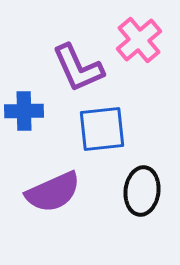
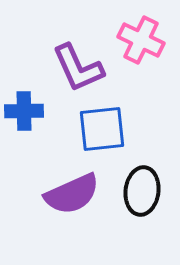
pink cross: moved 2 px right; rotated 24 degrees counterclockwise
purple semicircle: moved 19 px right, 2 px down
